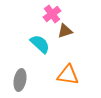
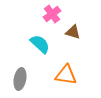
brown triangle: moved 8 px right, 1 px down; rotated 35 degrees clockwise
orange triangle: moved 2 px left
gray ellipse: moved 1 px up
